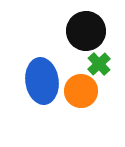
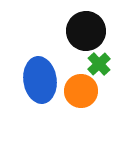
blue ellipse: moved 2 px left, 1 px up
